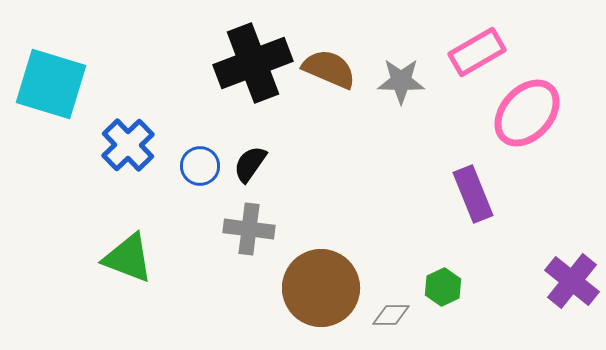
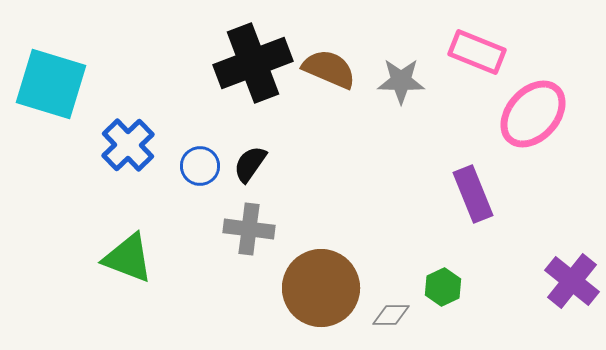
pink rectangle: rotated 52 degrees clockwise
pink ellipse: moved 6 px right, 1 px down
